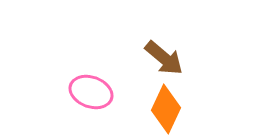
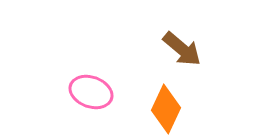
brown arrow: moved 18 px right, 9 px up
